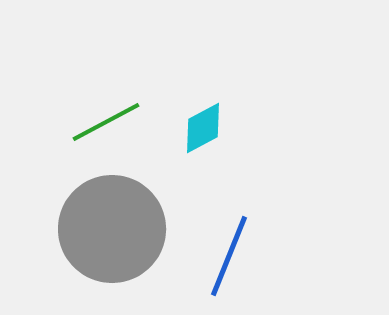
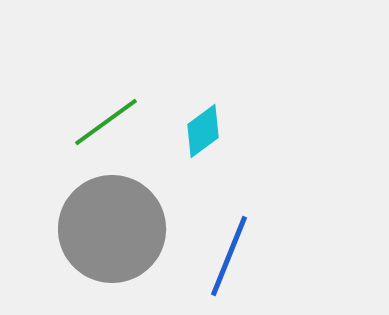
green line: rotated 8 degrees counterclockwise
cyan diamond: moved 3 px down; rotated 8 degrees counterclockwise
